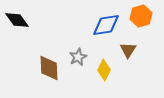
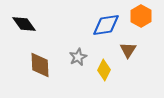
orange hexagon: rotated 15 degrees counterclockwise
black diamond: moved 7 px right, 4 px down
brown diamond: moved 9 px left, 3 px up
